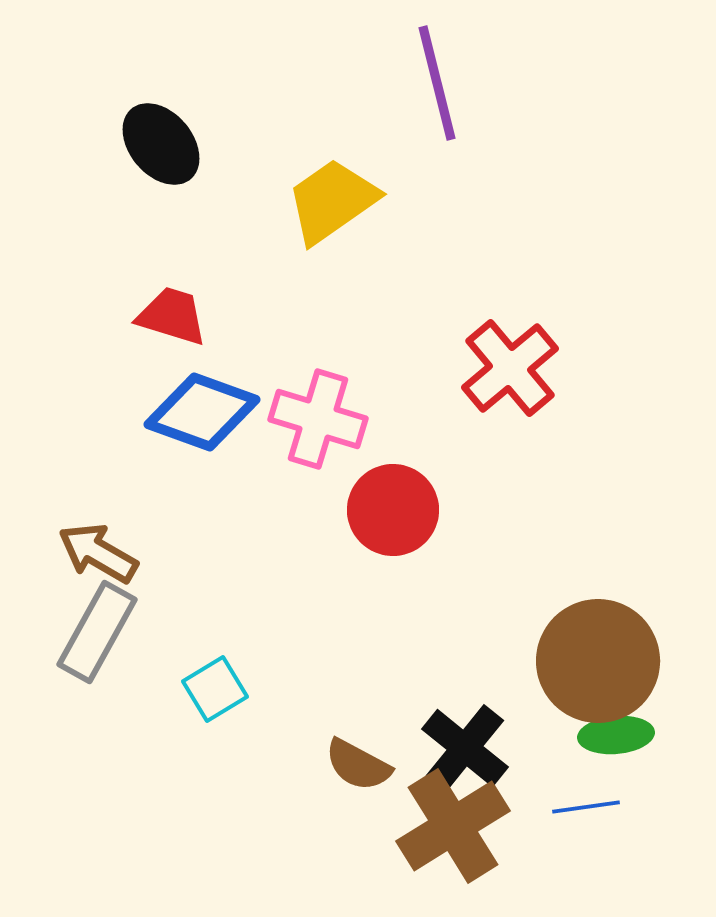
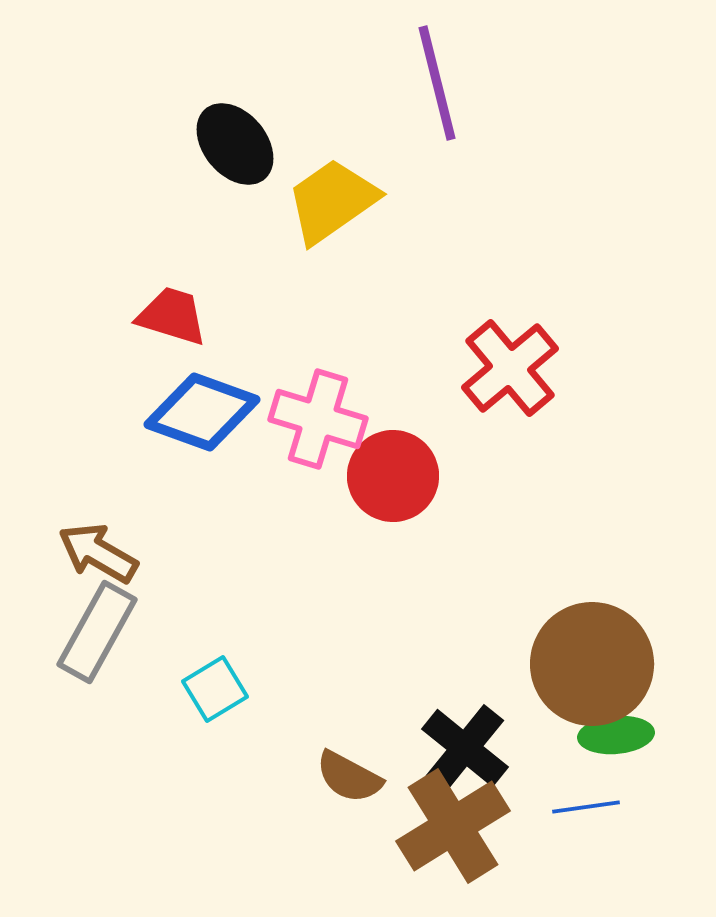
black ellipse: moved 74 px right
red circle: moved 34 px up
brown circle: moved 6 px left, 3 px down
brown semicircle: moved 9 px left, 12 px down
